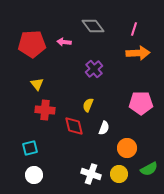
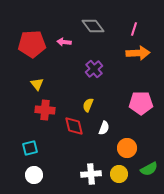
white cross: rotated 24 degrees counterclockwise
